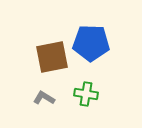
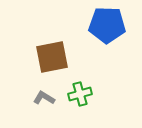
blue pentagon: moved 16 px right, 18 px up
green cross: moved 6 px left; rotated 25 degrees counterclockwise
